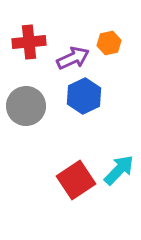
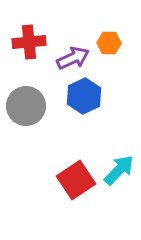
orange hexagon: rotated 15 degrees clockwise
